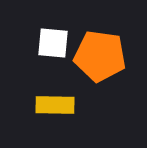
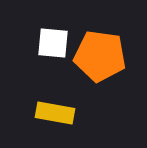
yellow rectangle: moved 8 px down; rotated 9 degrees clockwise
